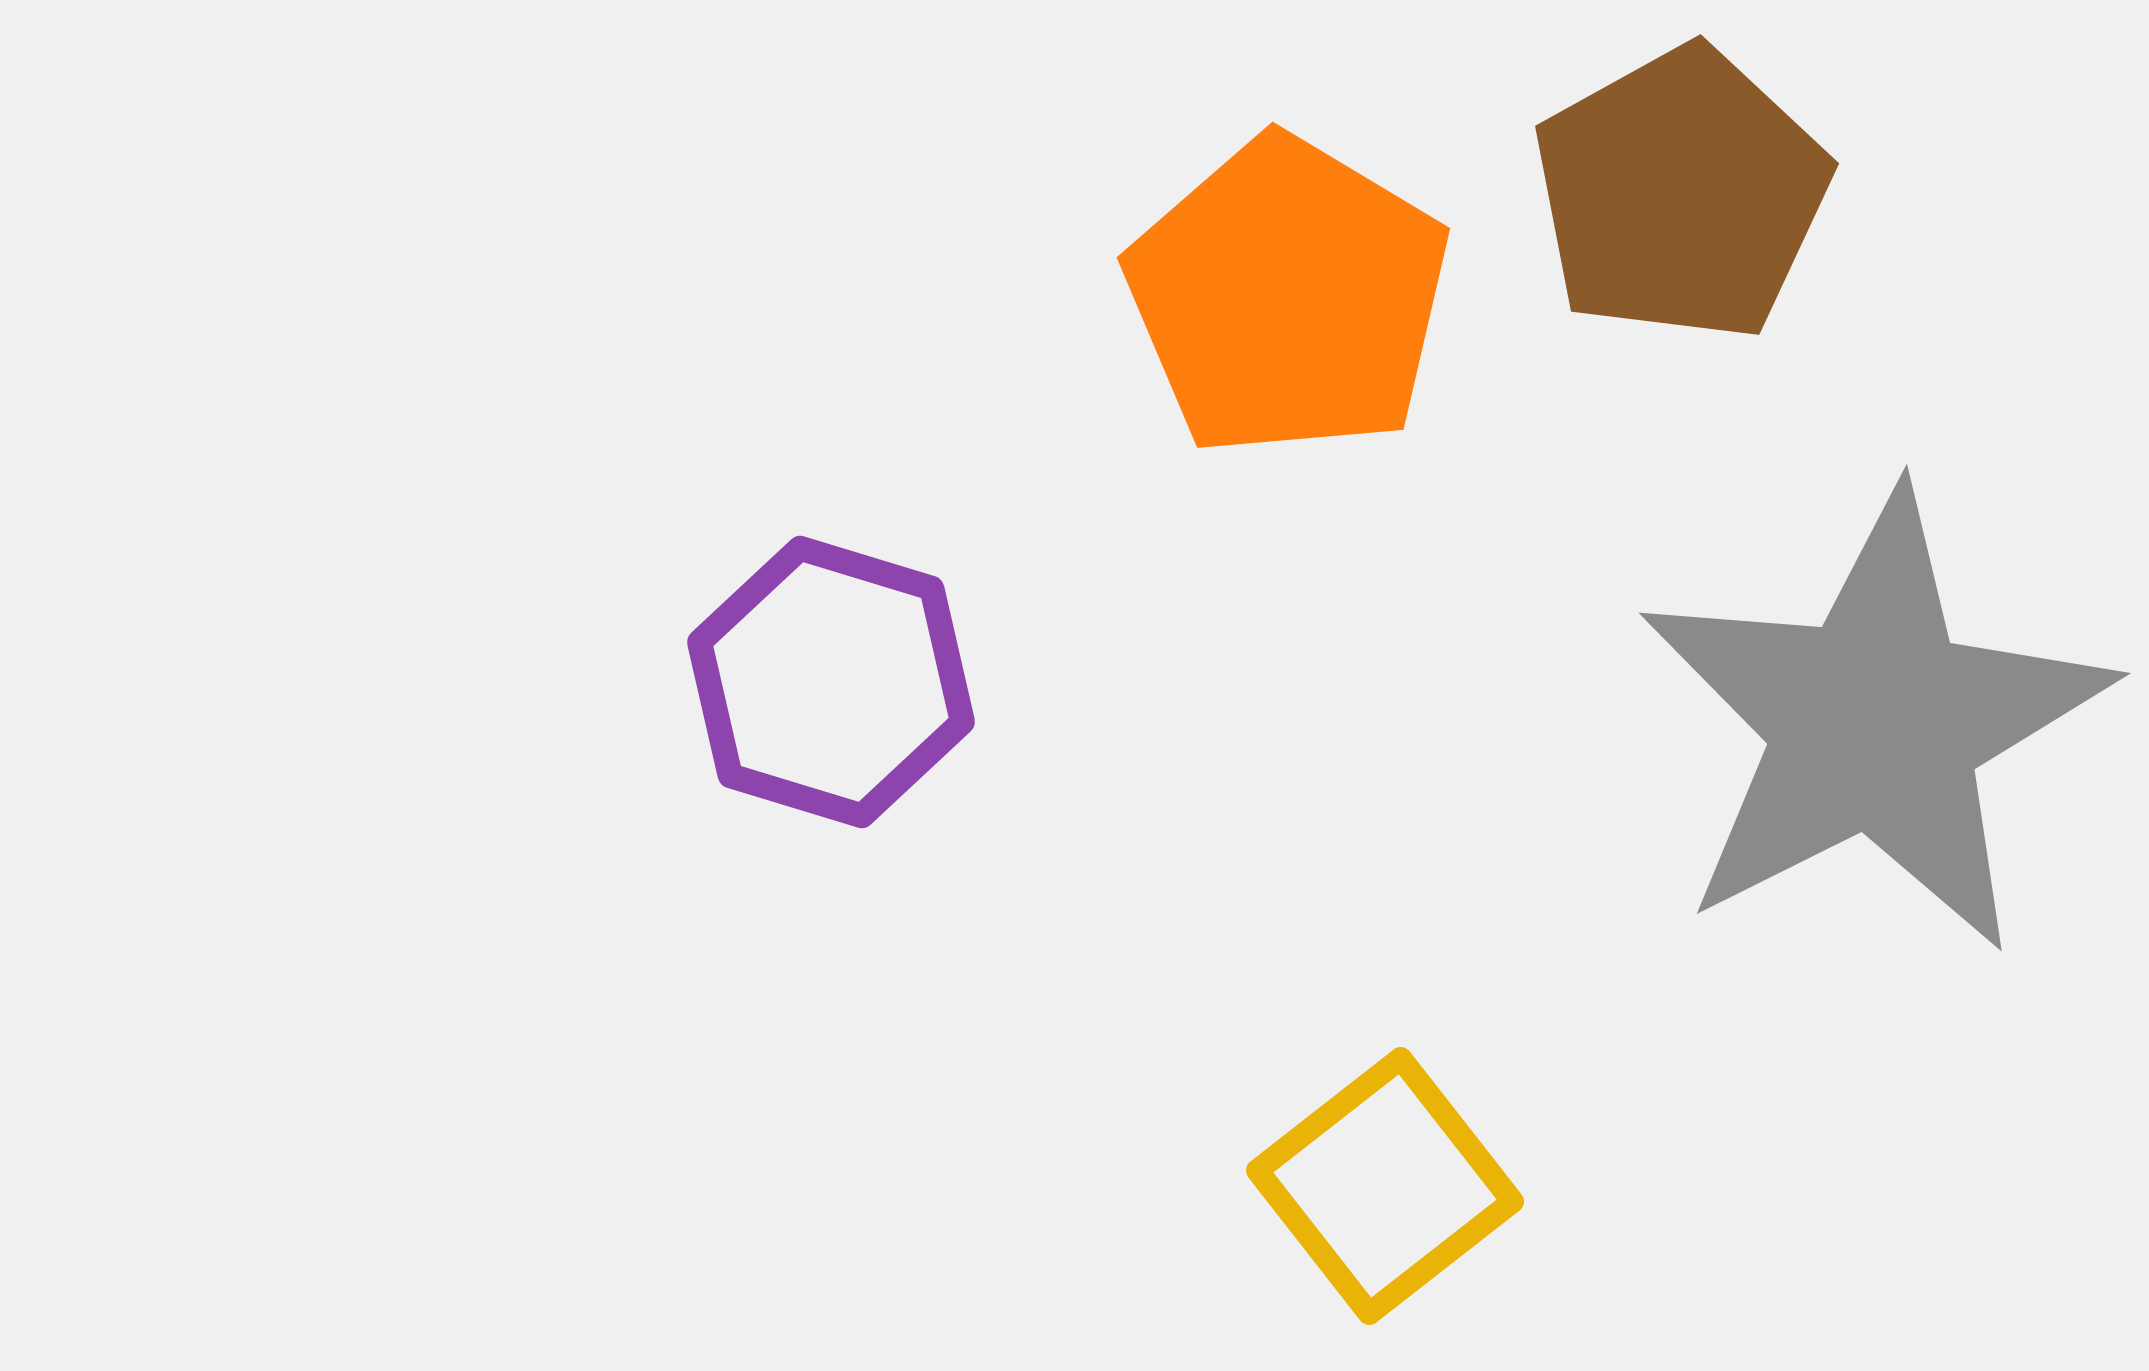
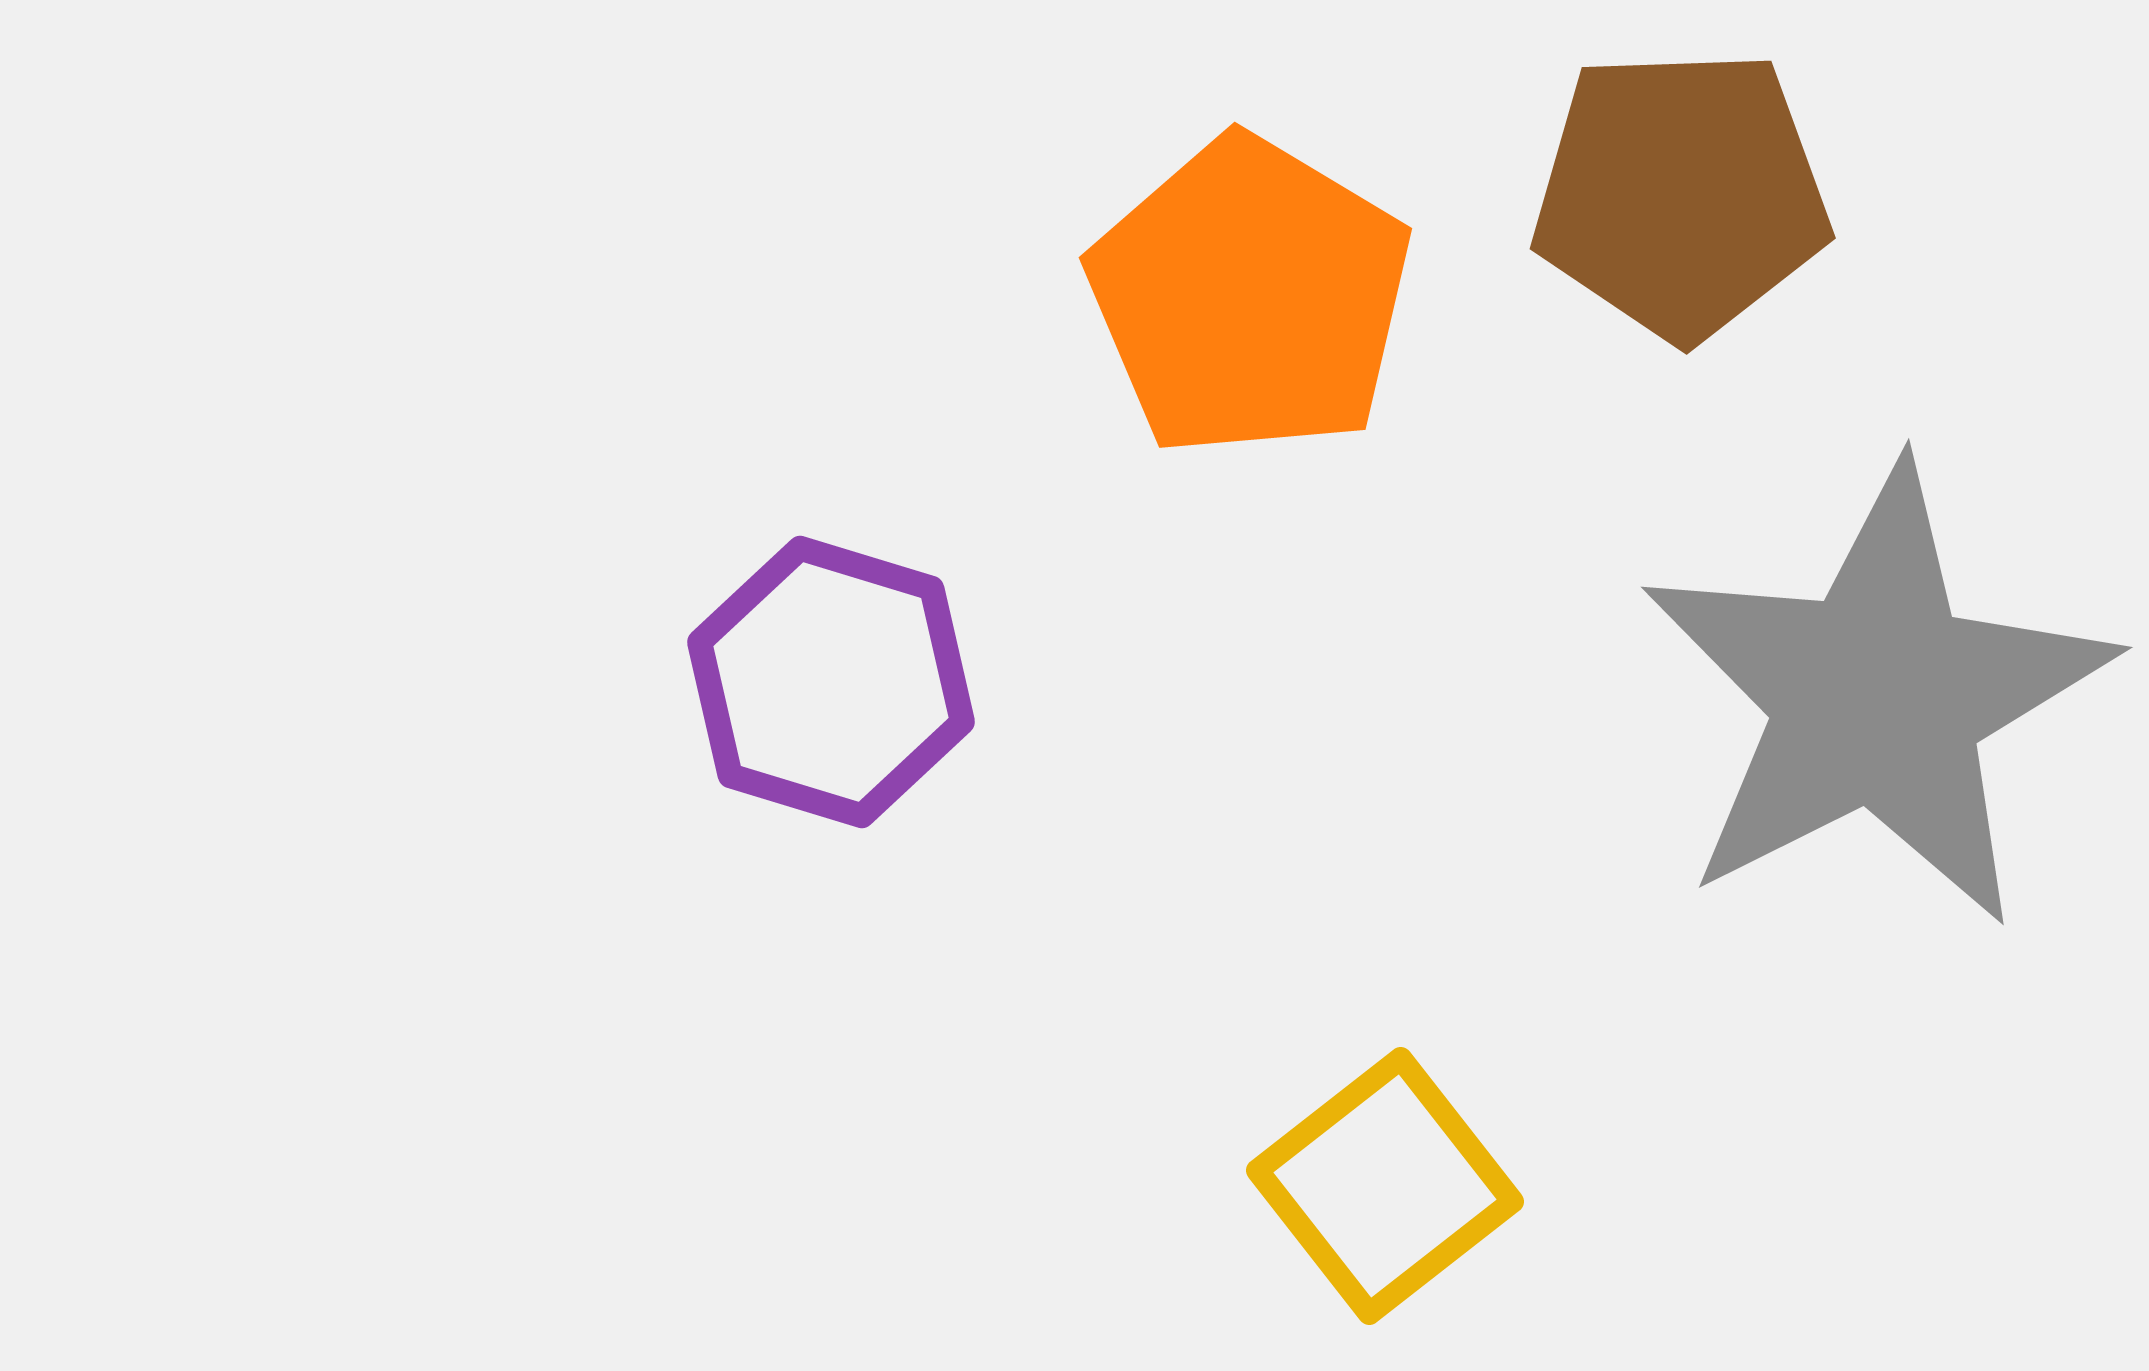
brown pentagon: rotated 27 degrees clockwise
orange pentagon: moved 38 px left
gray star: moved 2 px right, 26 px up
